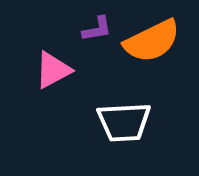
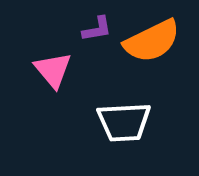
pink triangle: rotated 42 degrees counterclockwise
